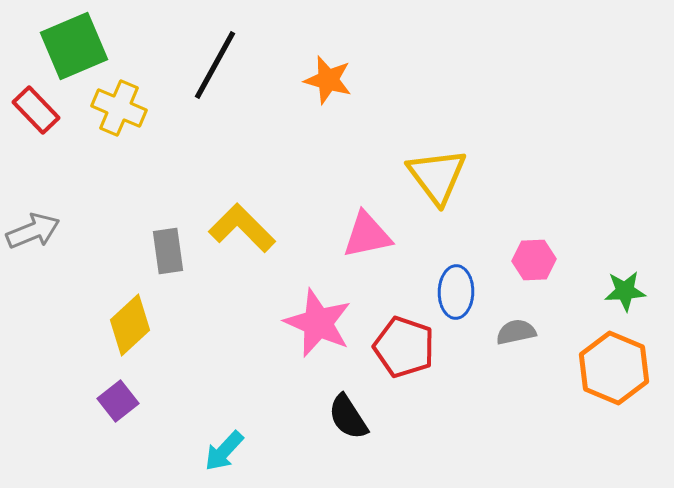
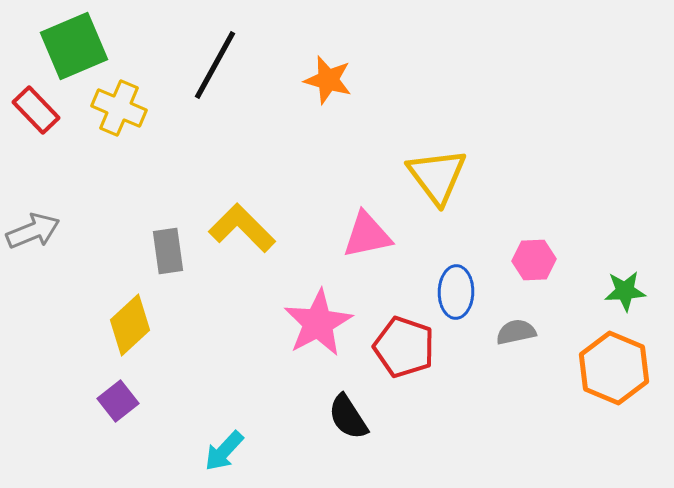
pink star: rotated 20 degrees clockwise
